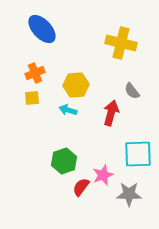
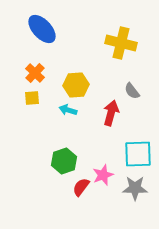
orange cross: rotated 24 degrees counterclockwise
gray star: moved 6 px right, 6 px up
